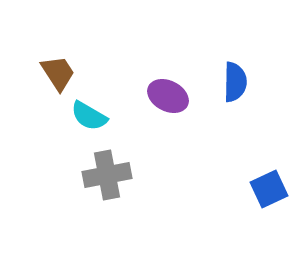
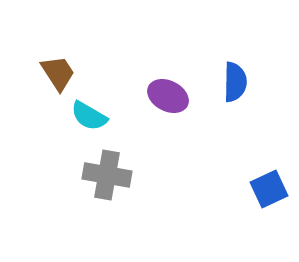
gray cross: rotated 21 degrees clockwise
